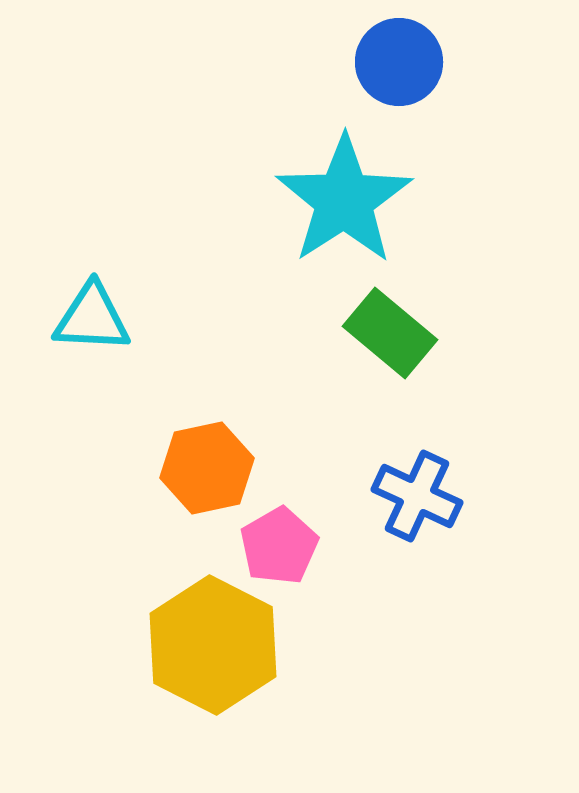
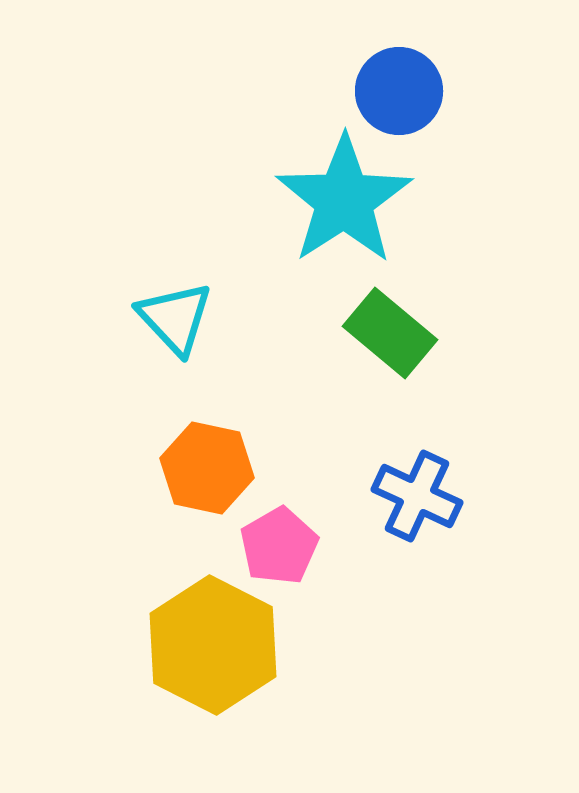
blue circle: moved 29 px down
cyan triangle: moved 83 px right; rotated 44 degrees clockwise
orange hexagon: rotated 24 degrees clockwise
